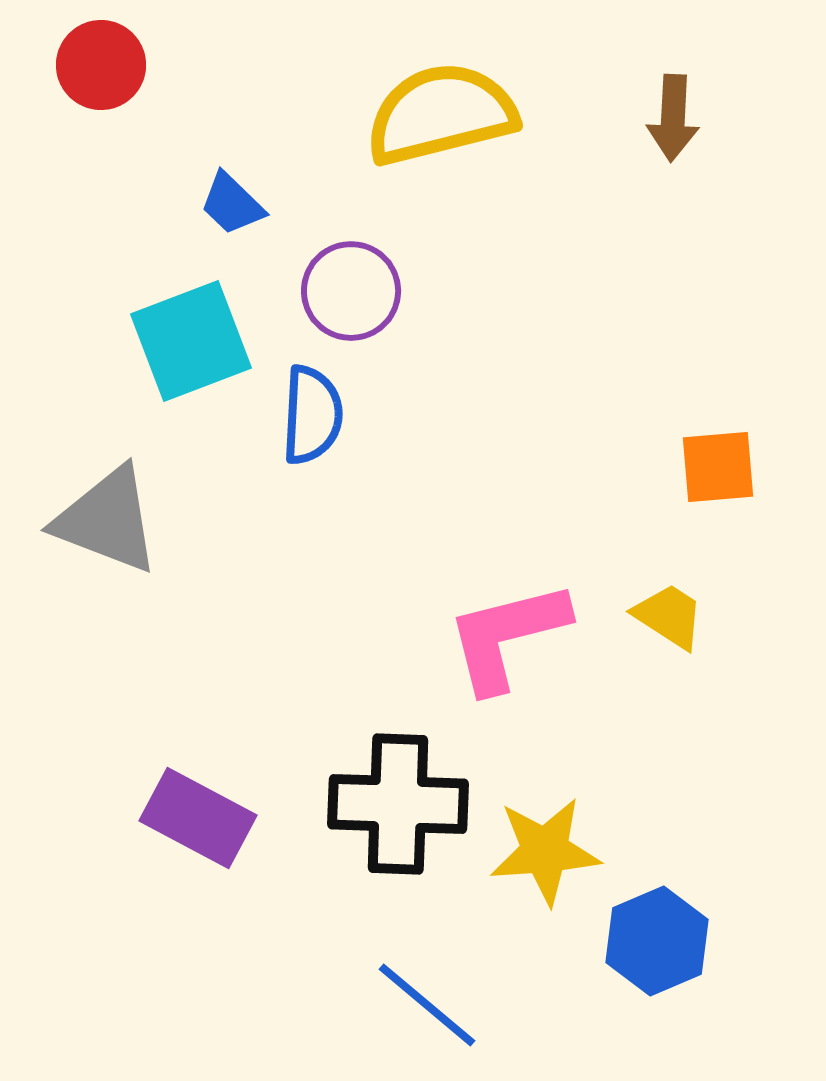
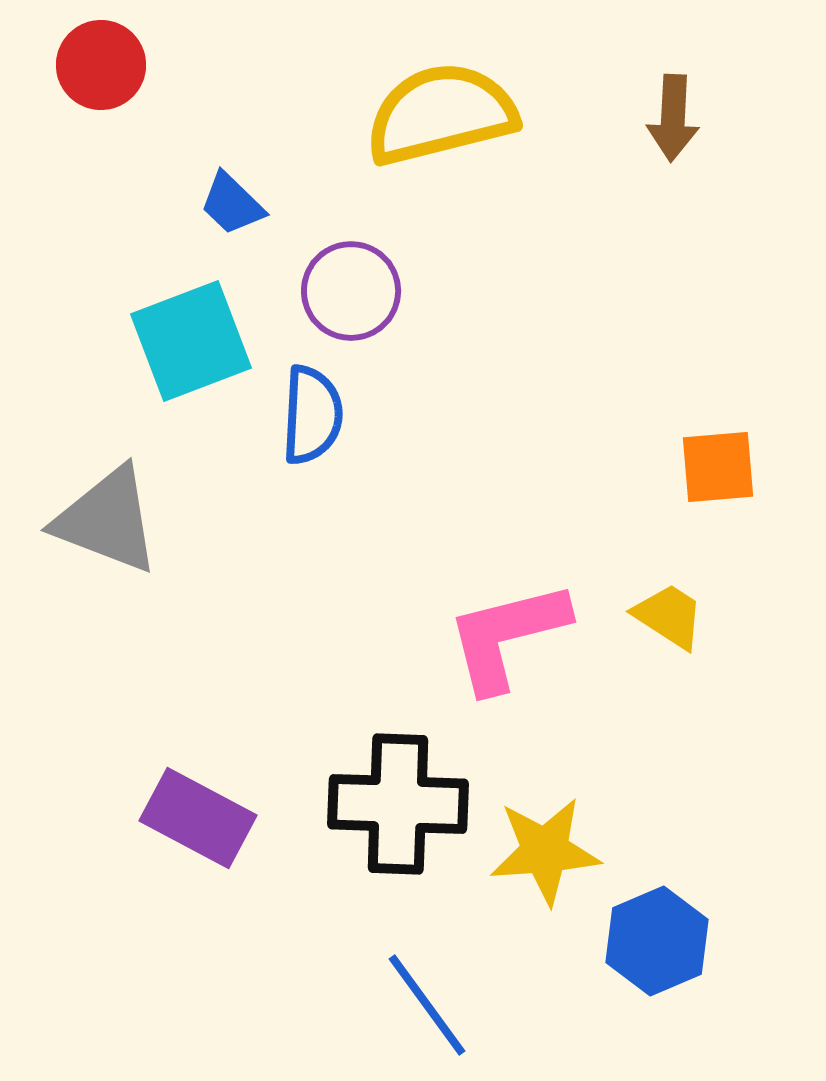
blue line: rotated 14 degrees clockwise
